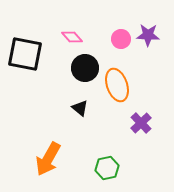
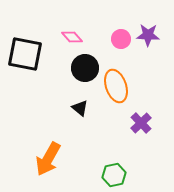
orange ellipse: moved 1 px left, 1 px down
green hexagon: moved 7 px right, 7 px down
